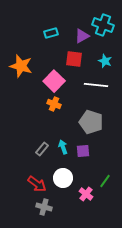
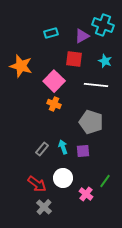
gray cross: rotated 28 degrees clockwise
